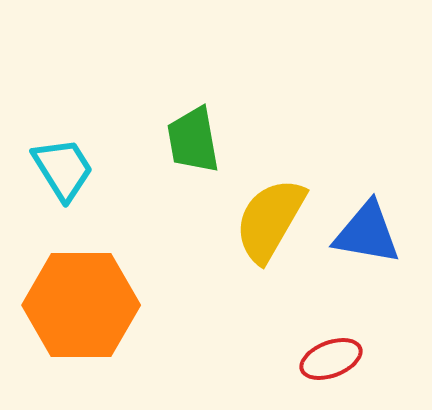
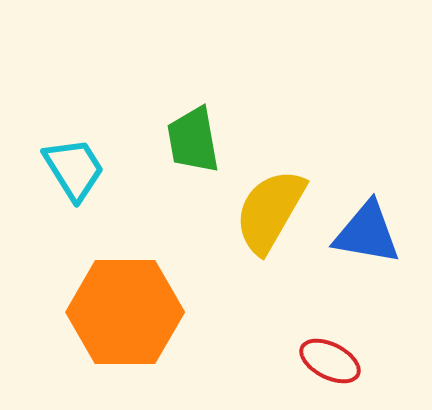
cyan trapezoid: moved 11 px right
yellow semicircle: moved 9 px up
orange hexagon: moved 44 px right, 7 px down
red ellipse: moved 1 px left, 2 px down; rotated 48 degrees clockwise
